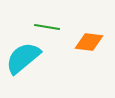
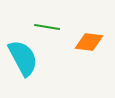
cyan semicircle: rotated 102 degrees clockwise
